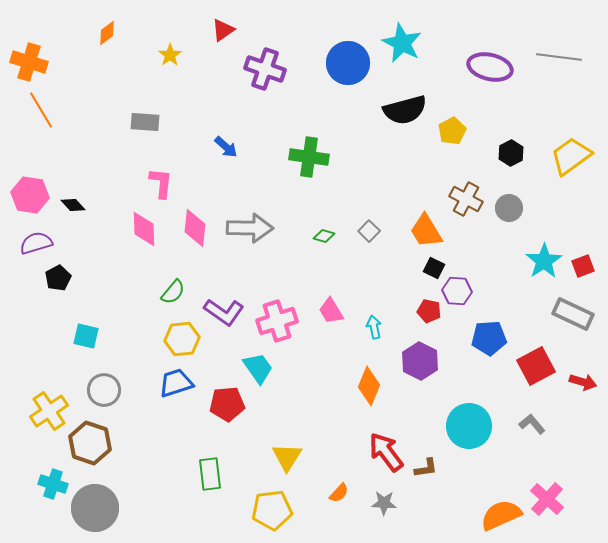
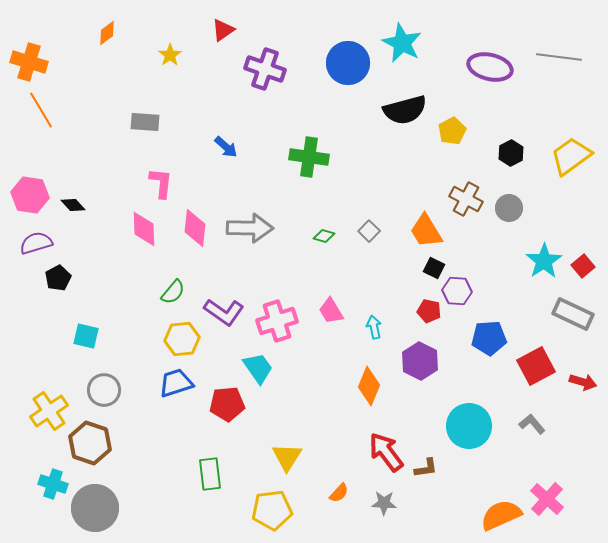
red square at (583, 266): rotated 20 degrees counterclockwise
